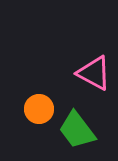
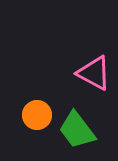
orange circle: moved 2 px left, 6 px down
